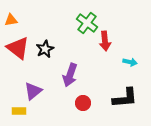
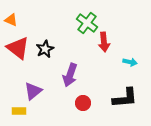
orange triangle: rotated 32 degrees clockwise
red arrow: moved 1 px left, 1 px down
